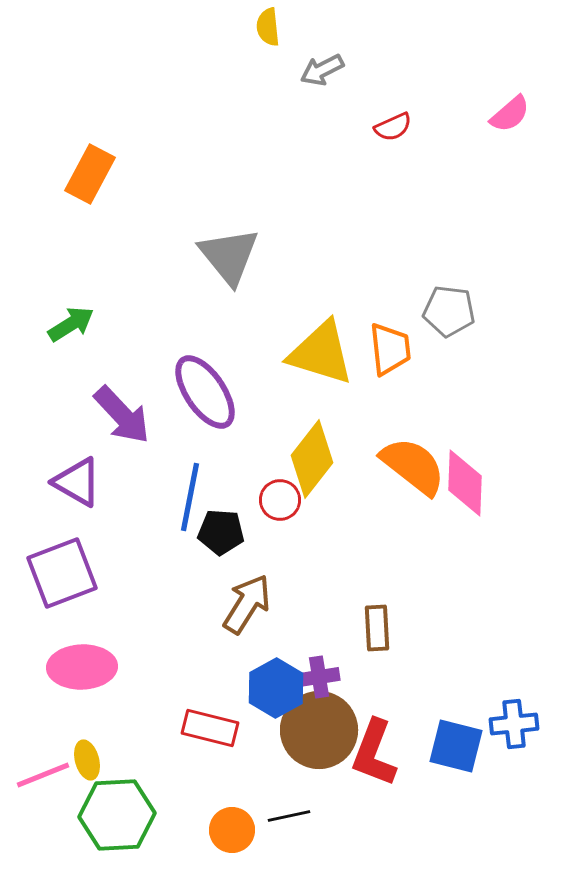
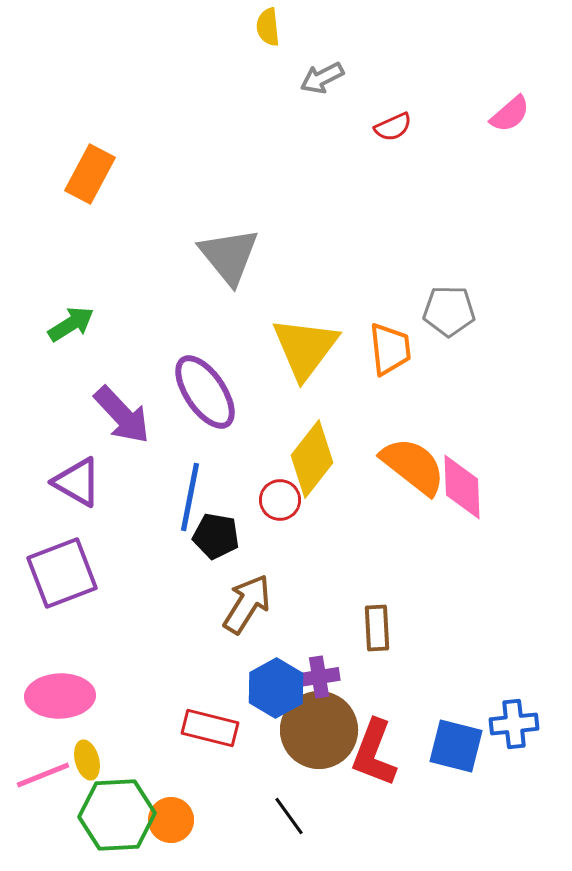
gray arrow: moved 8 px down
gray pentagon: rotated 6 degrees counterclockwise
yellow triangle: moved 16 px left, 5 px up; rotated 50 degrees clockwise
pink diamond: moved 3 px left, 4 px down; rotated 4 degrees counterclockwise
black pentagon: moved 5 px left, 4 px down; rotated 6 degrees clockwise
pink ellipse: moved 22 px left, 29 px down
black line: rotated 66 degrees clockwise
orange circle: moved 61 px left, 10 px up
